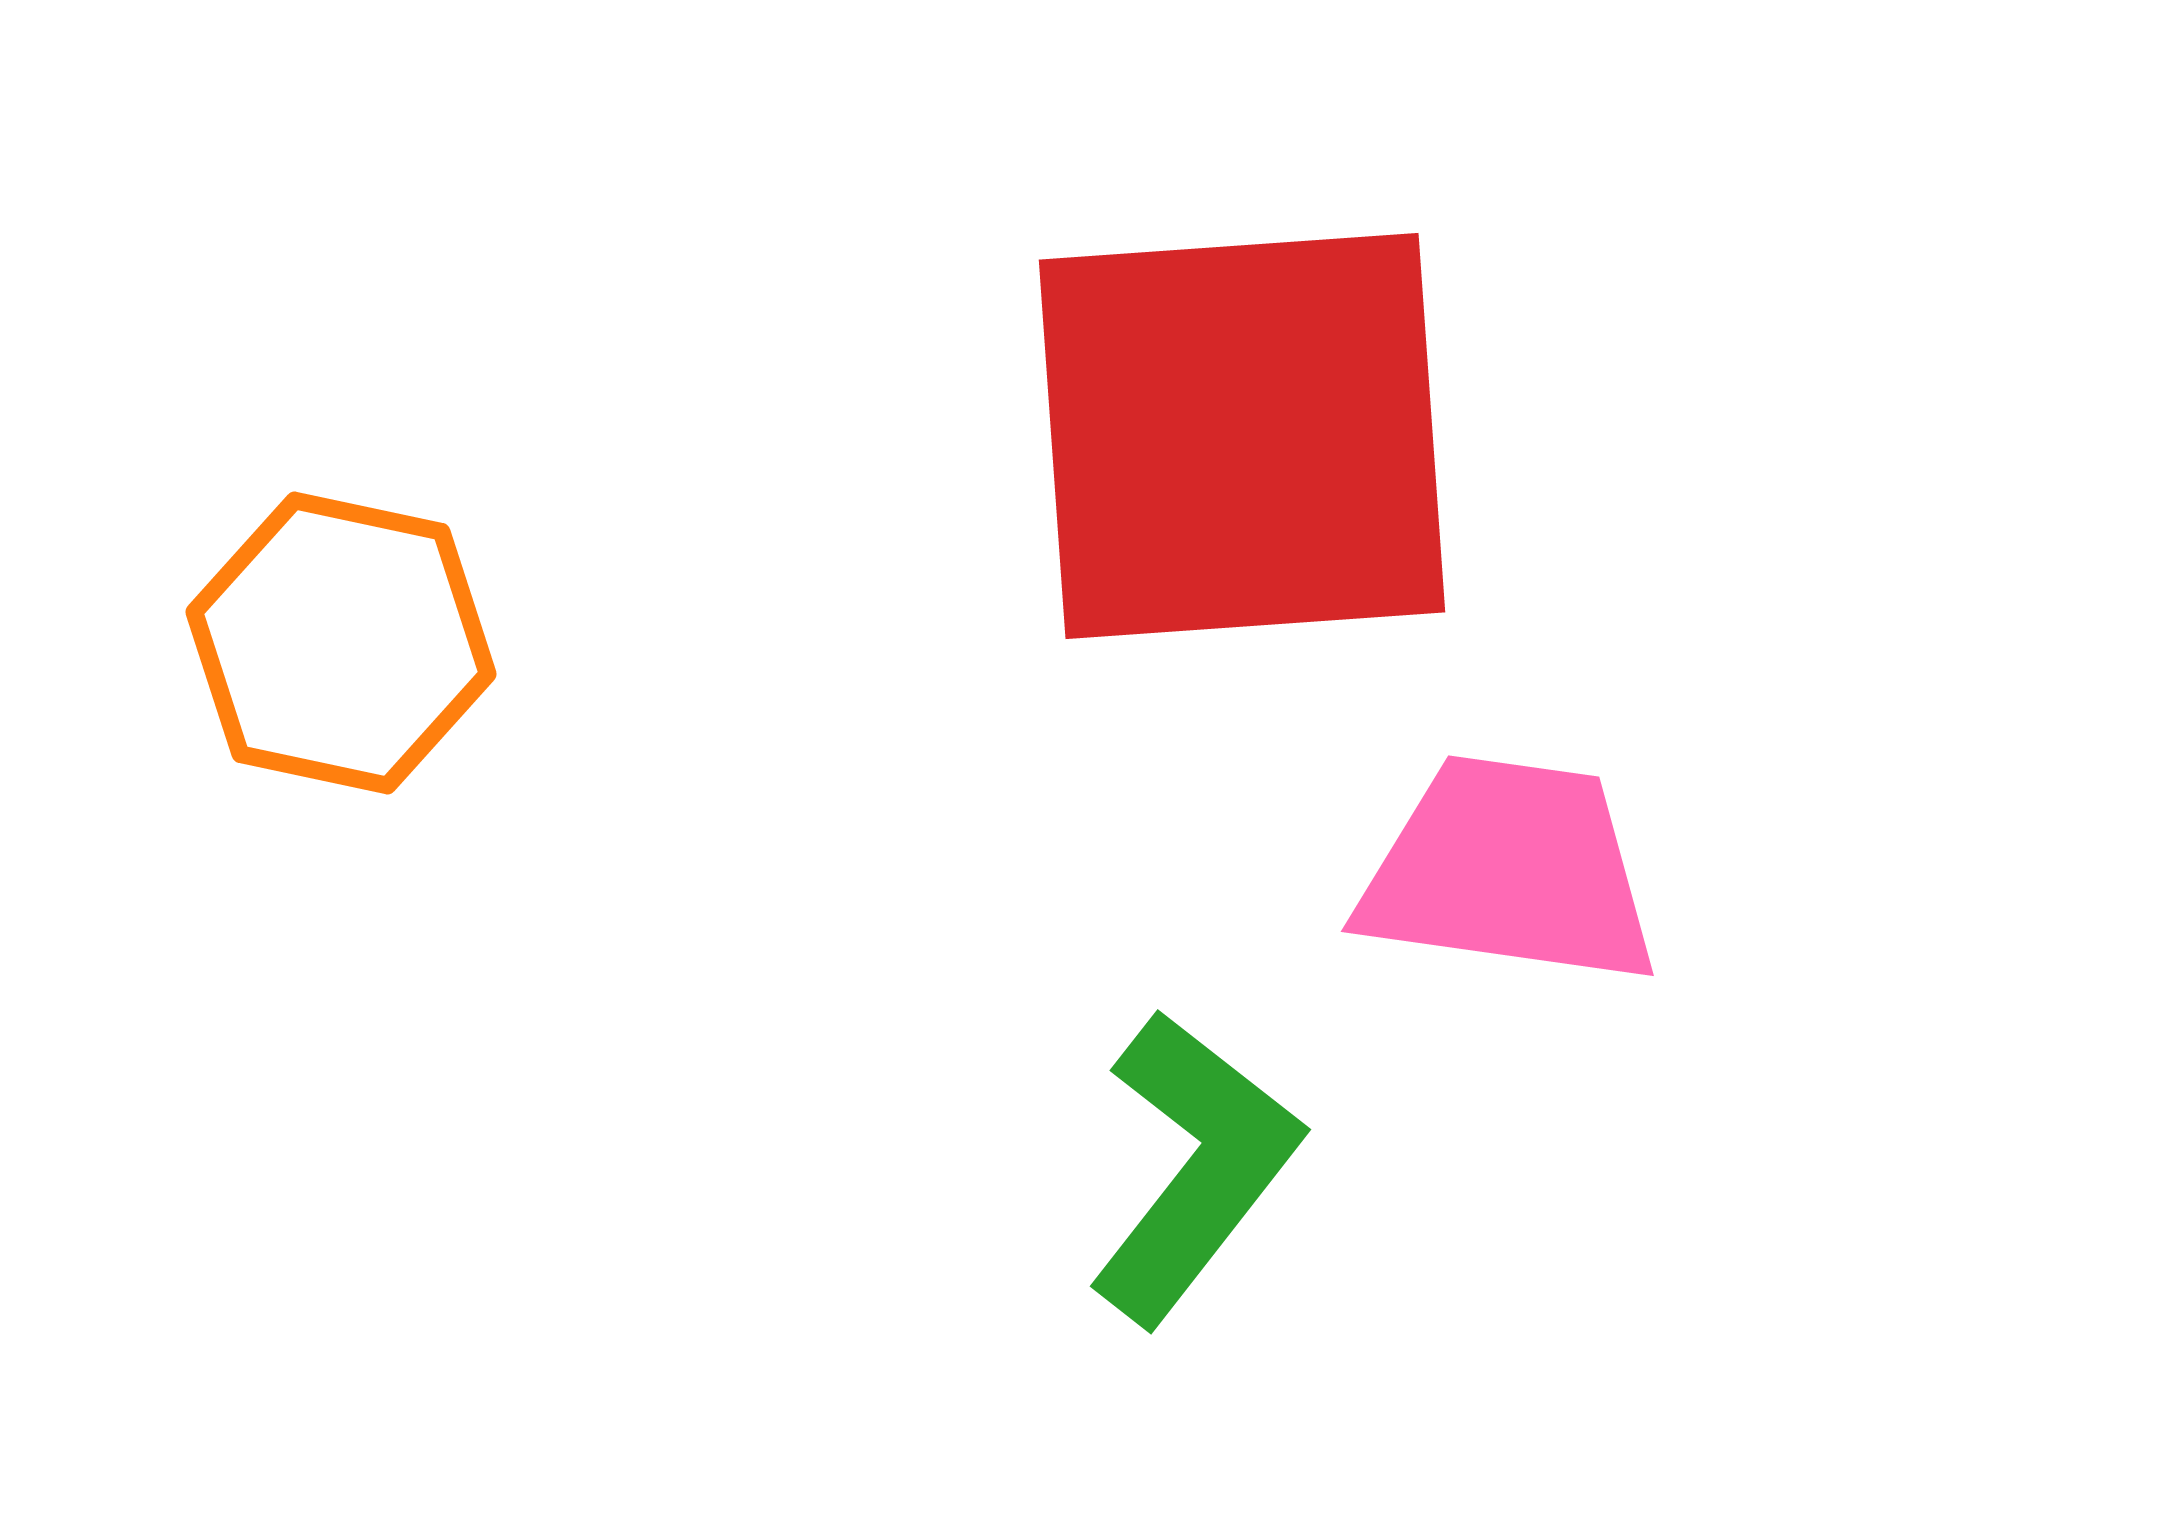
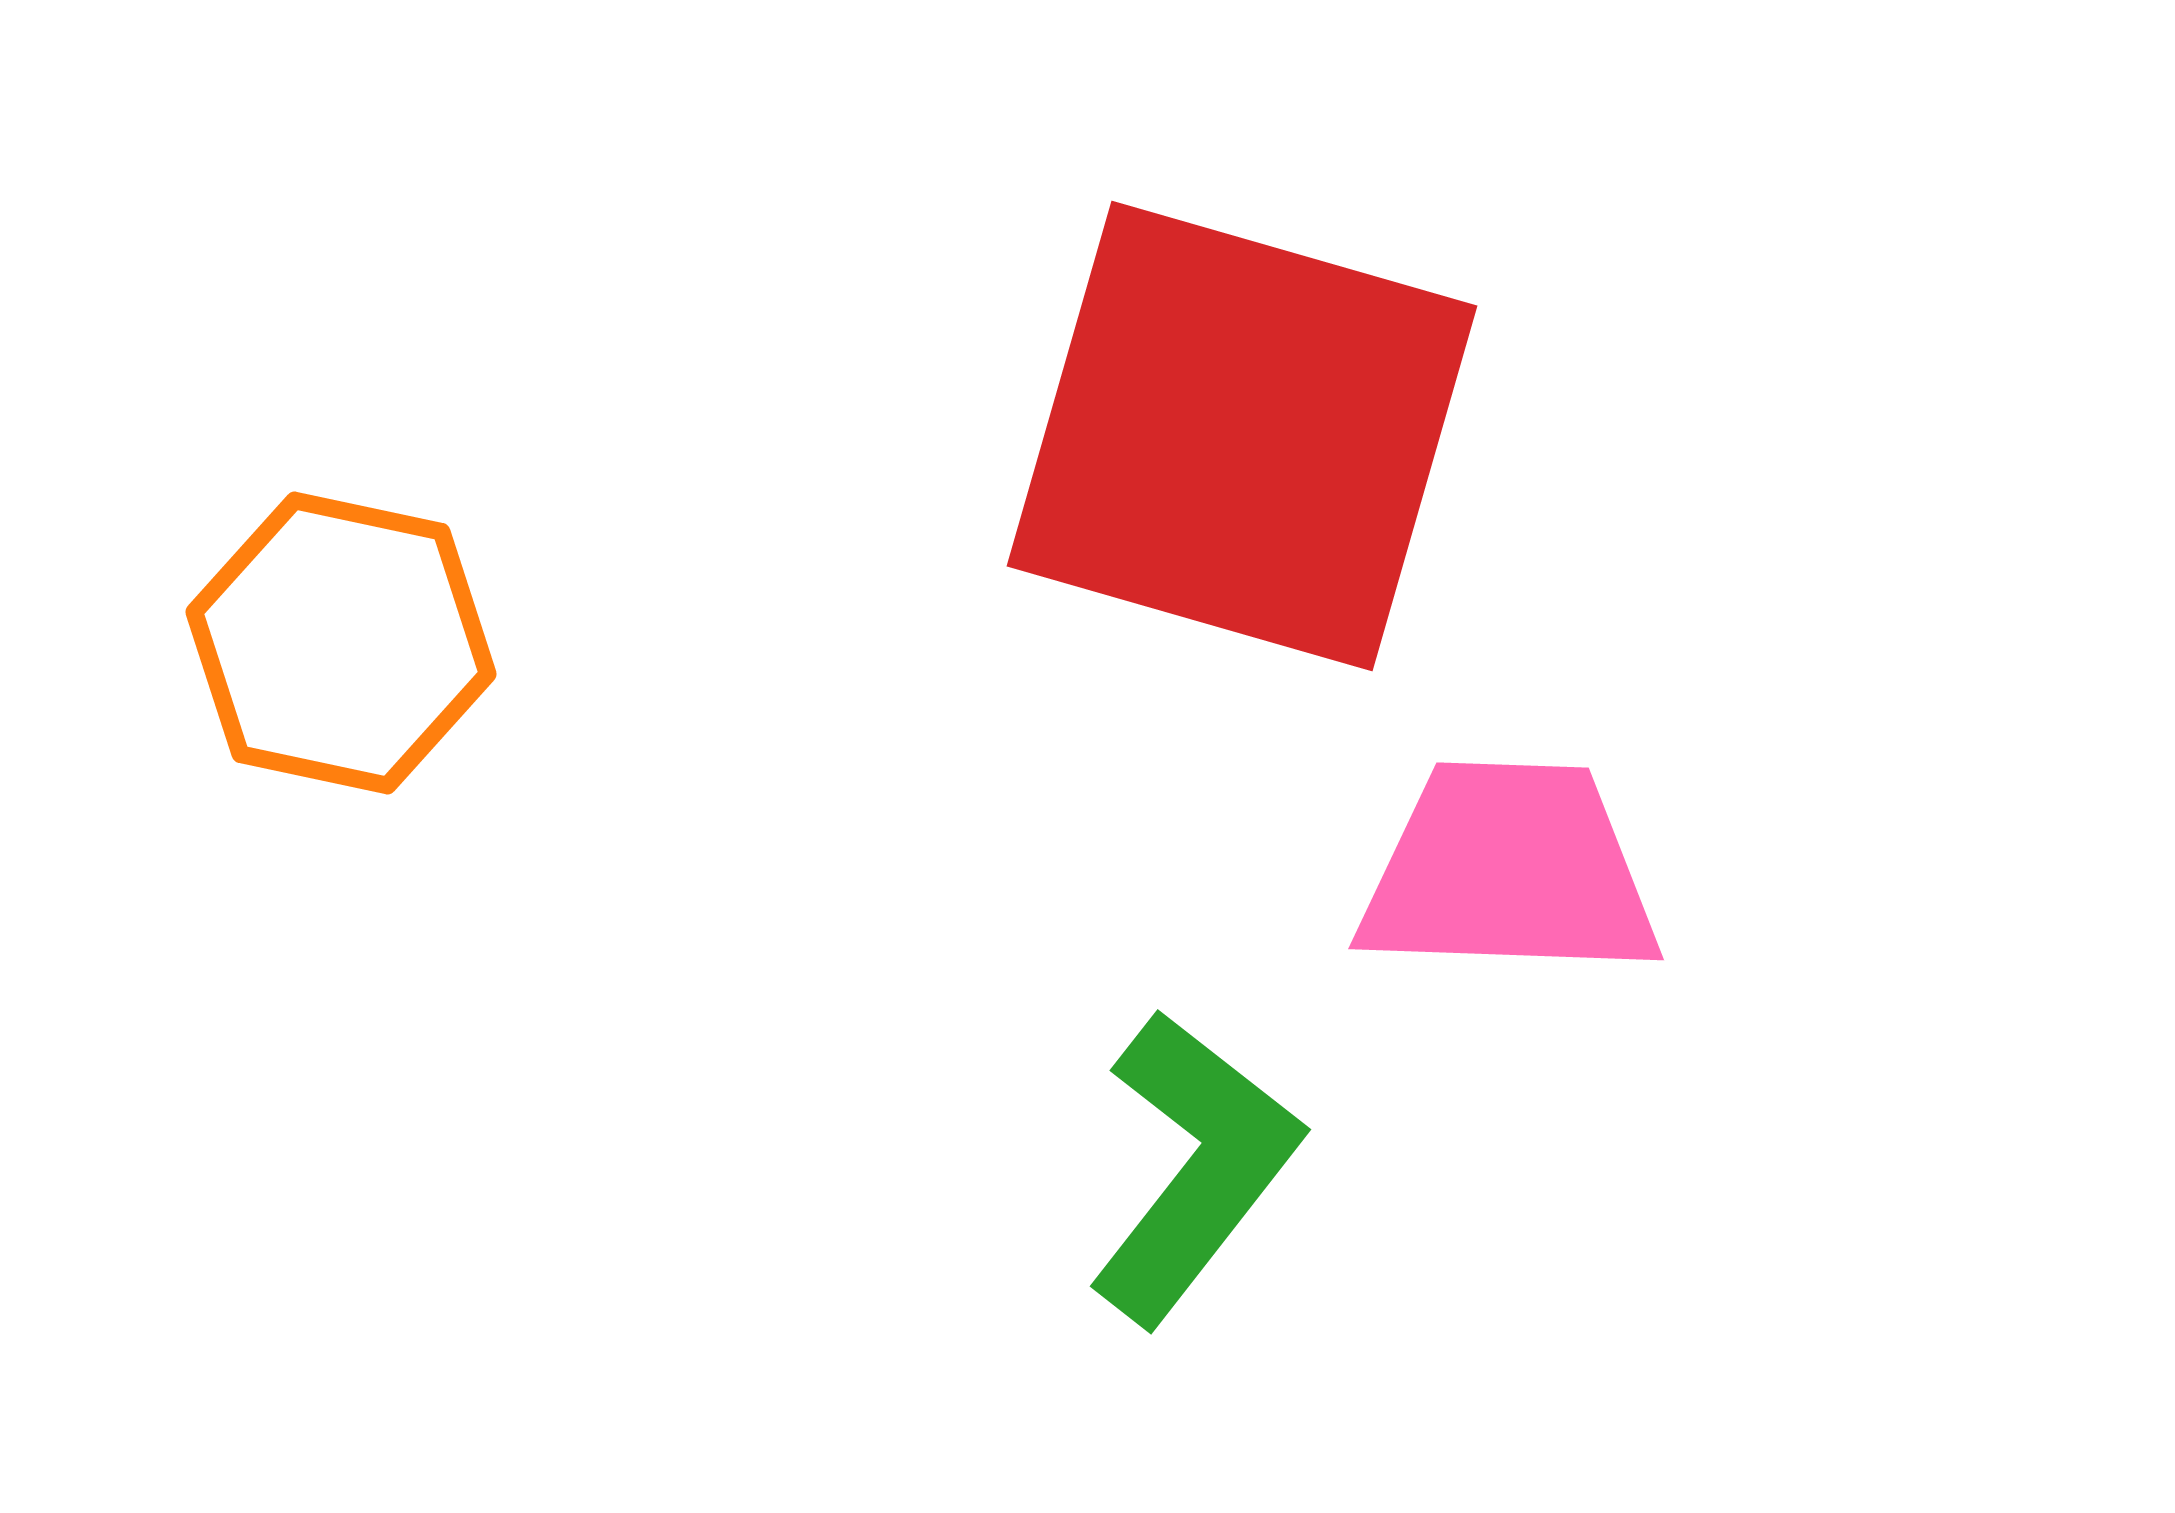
red square: rotated 20 degrees clockwise
pink trapezoid: rotated 6 degrees counterclockwise
